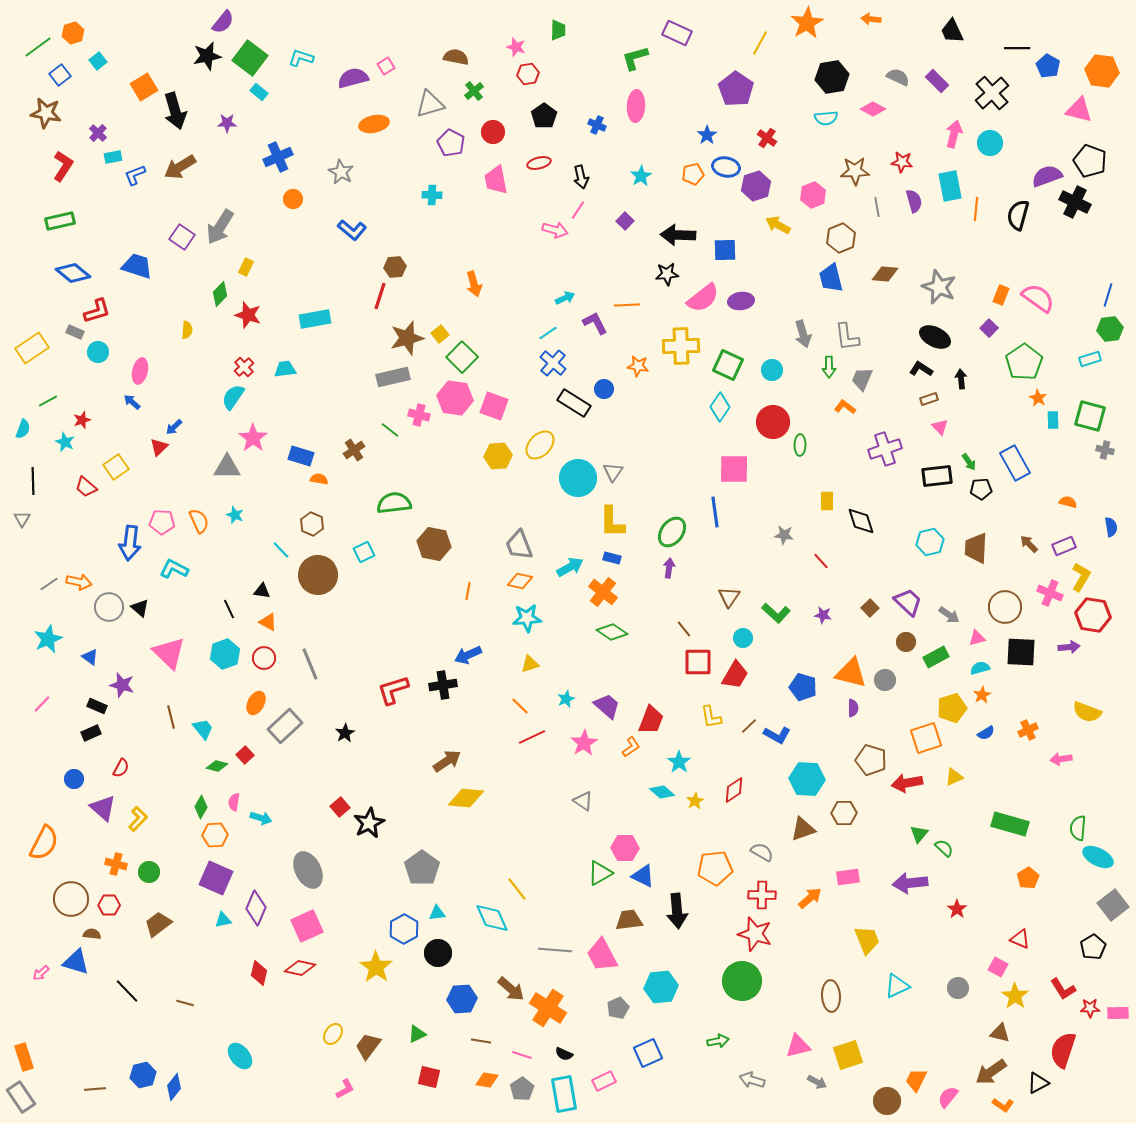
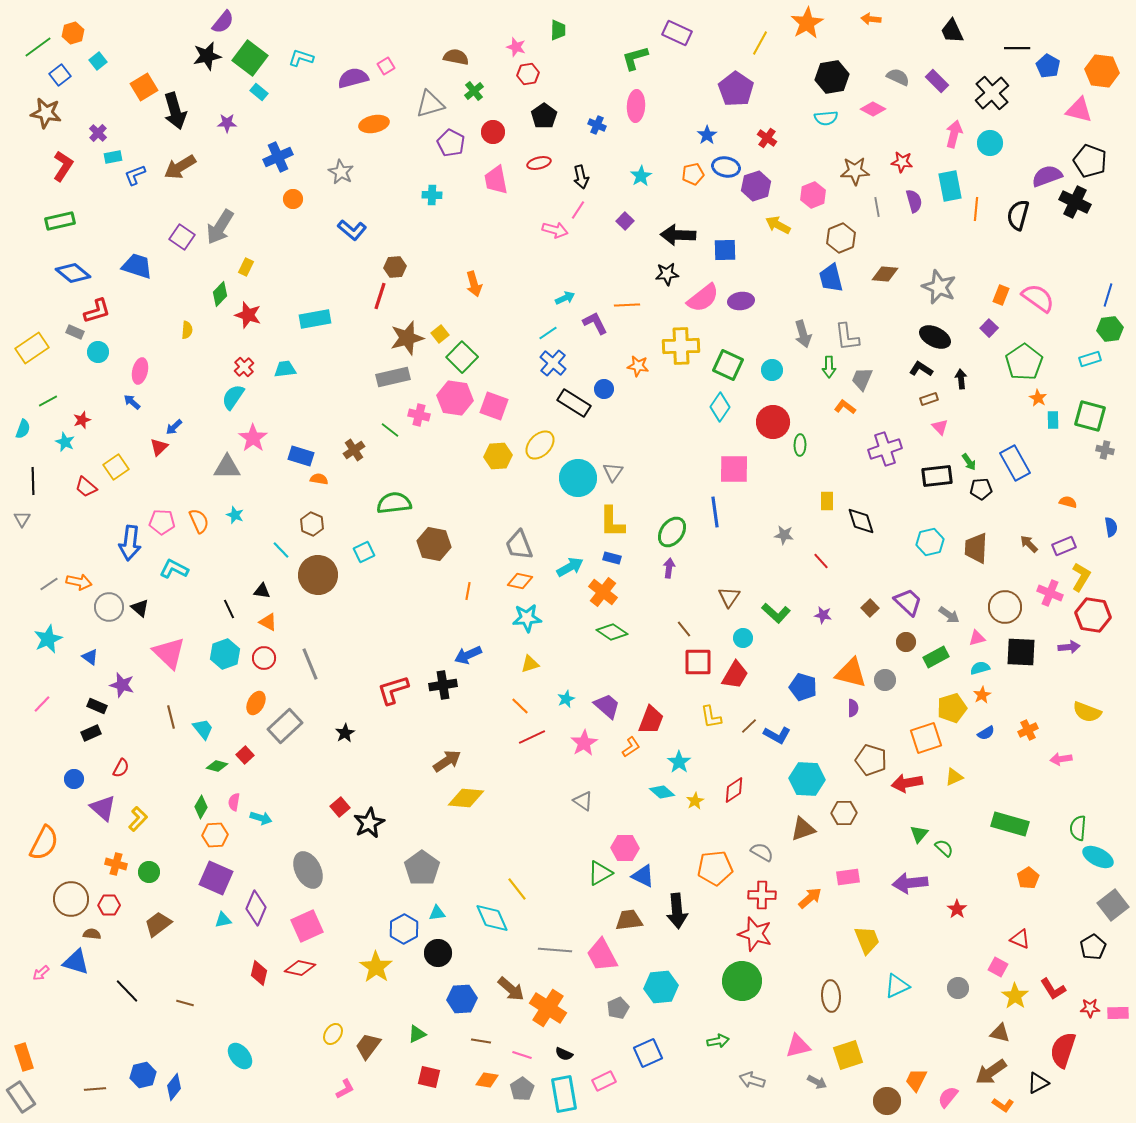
red L-shape at (1063, 989): moved 10 px left
